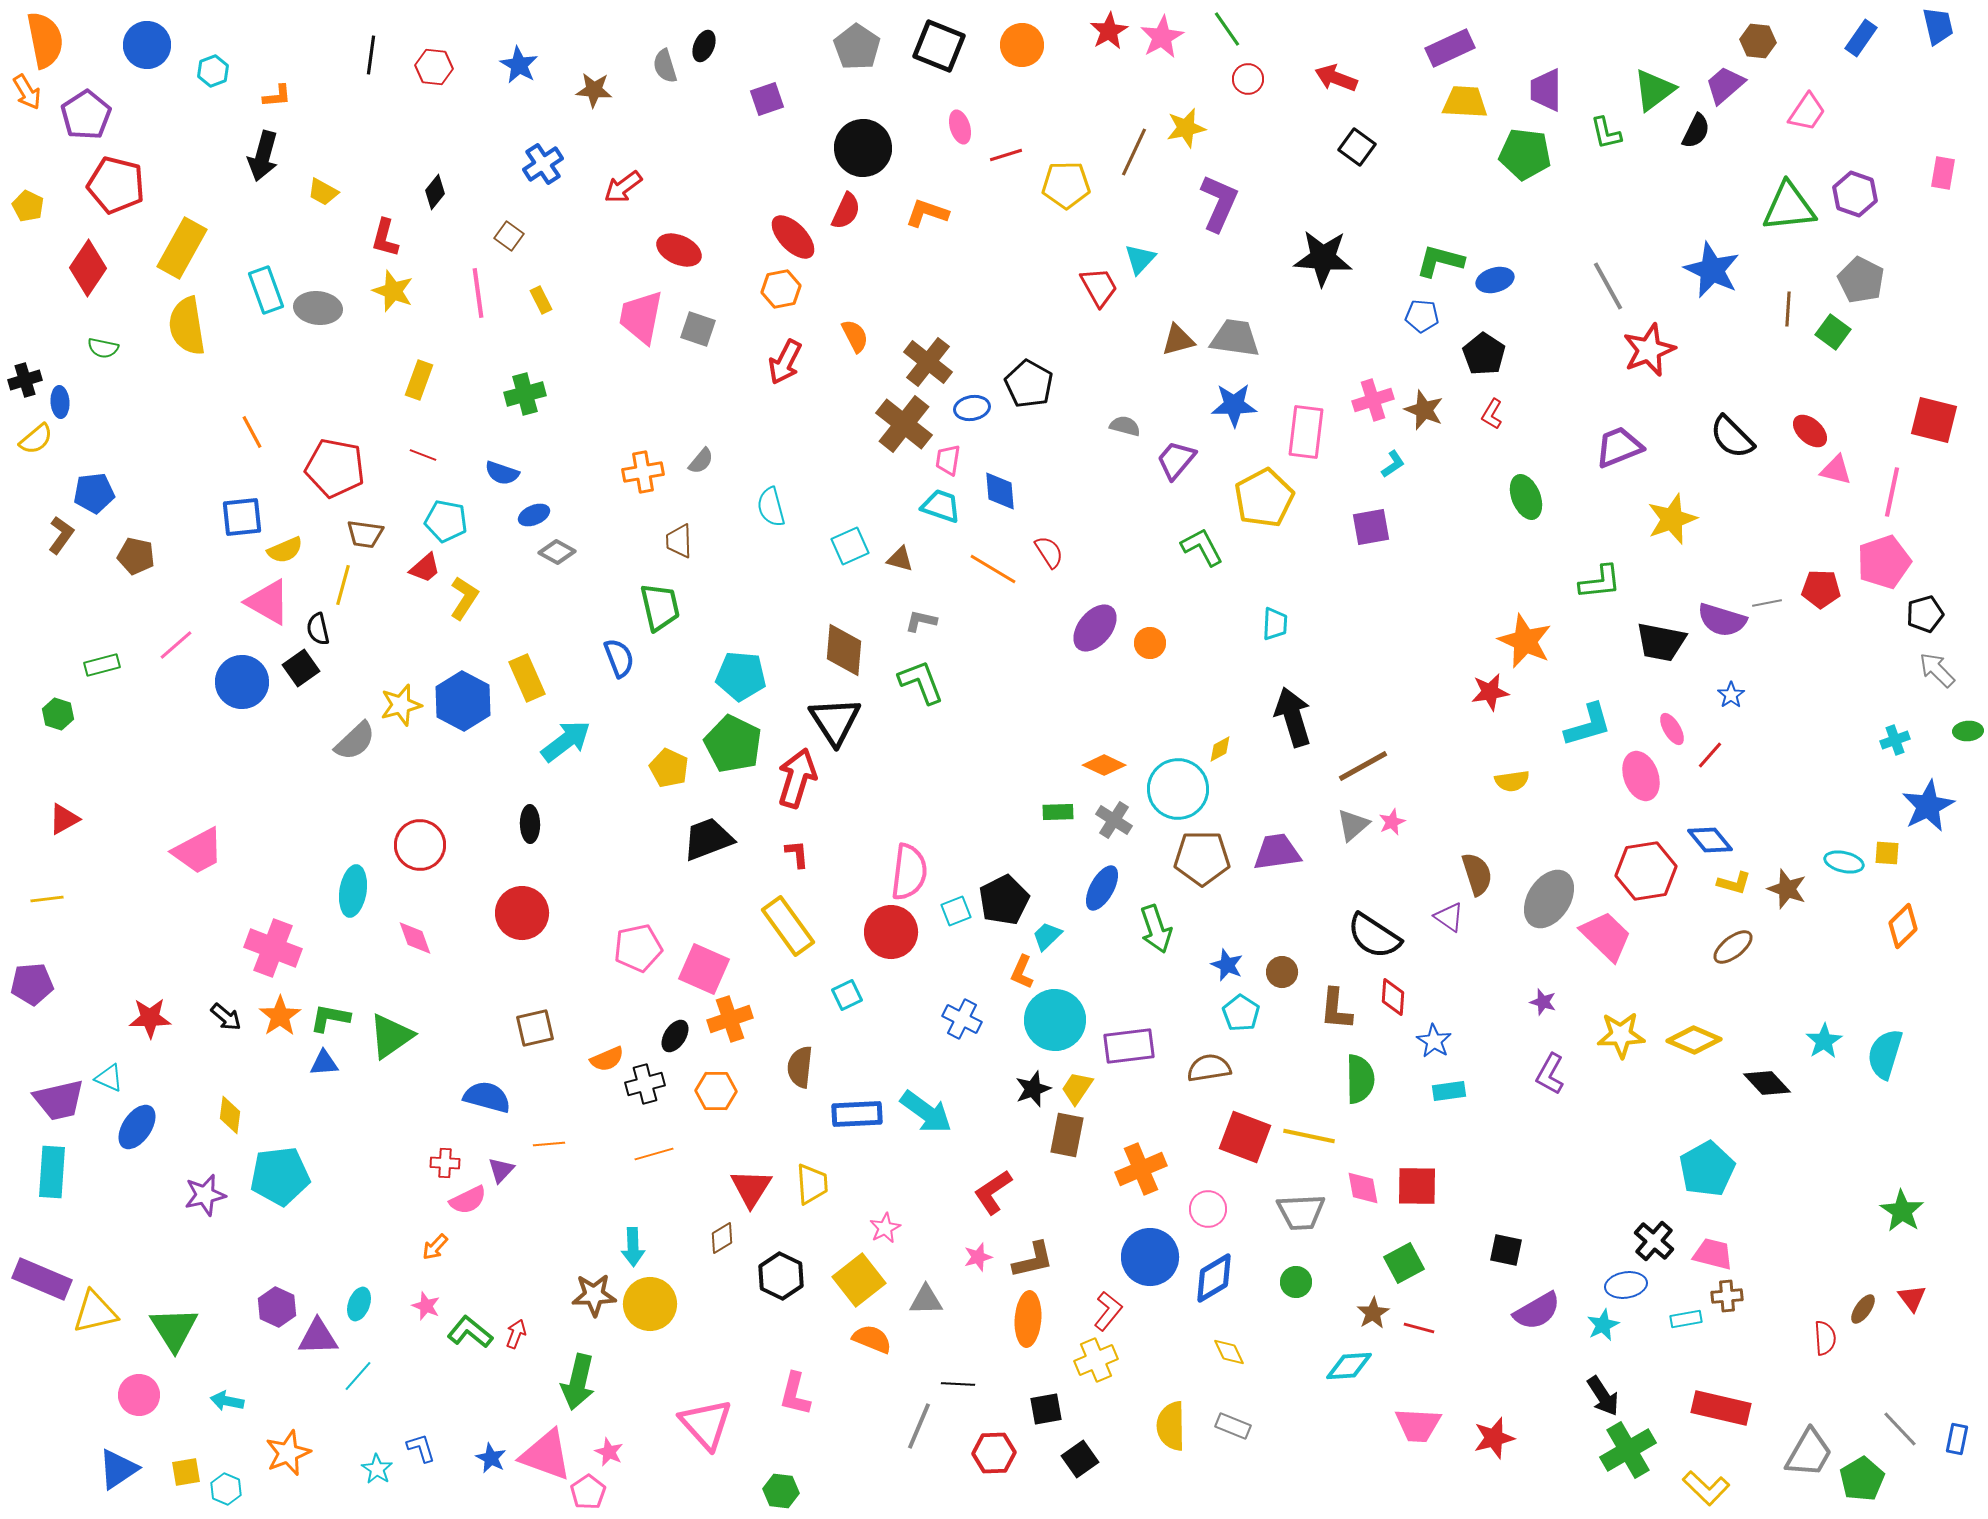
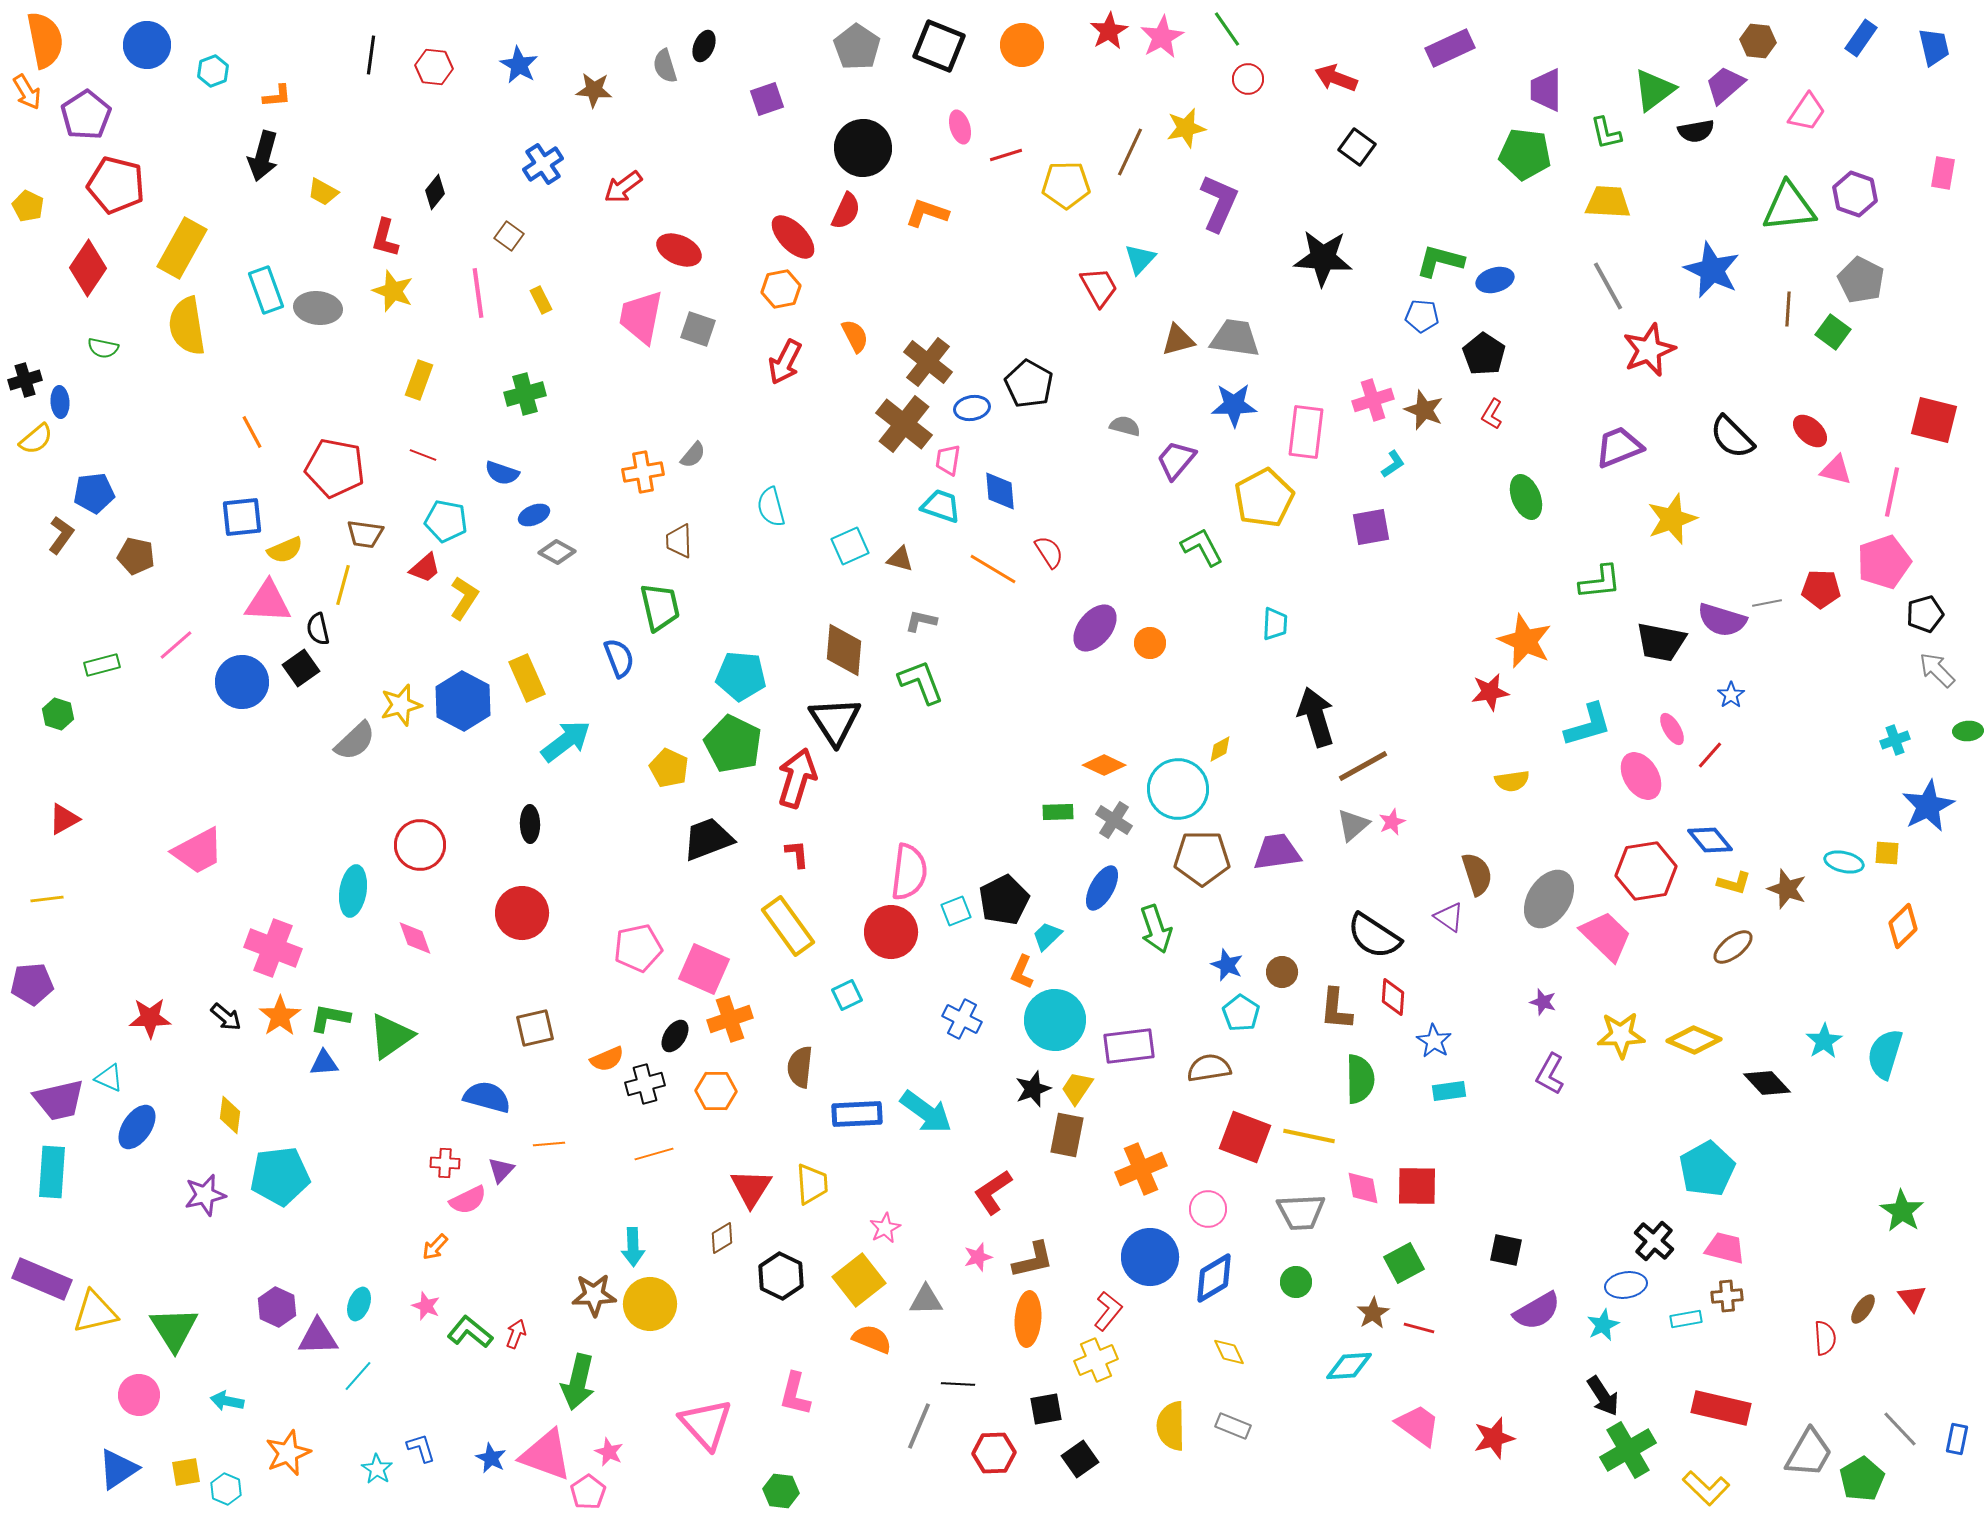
blue trapezoid at (1938, 26): moved 4 px left, 21 px down
yellow trapezoid at (1465, 102): moved 143 px right, 100 px down
black semicircle at (1696, 131): rotated 54 degrees clockwise
brown line at (1134, 152): moved 4 px left
gray semicircle at (701, 461): moved 8 px left, 6 px up
pink triangle at (268, 602): rotated 27 degrees counterclockwise
black arrow at (1293, 717): moved 23 px right
pink ellipse at (1641, 776): rotated 12 degrees counterclockwise
pink trapezoid at (1713, 1254): moved 12 px right, 6 px up
pink trapezoid at (1418, 1425): rotated 147 degrees counterclockwise
